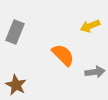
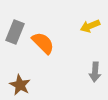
orange semicircle: moved 20 px left, 12 px up
gray arrow: rotated 102 degrees clockwise
brown star: moved 4 px right
